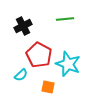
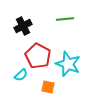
red pentagon: moved 1 px left, 1 px down
